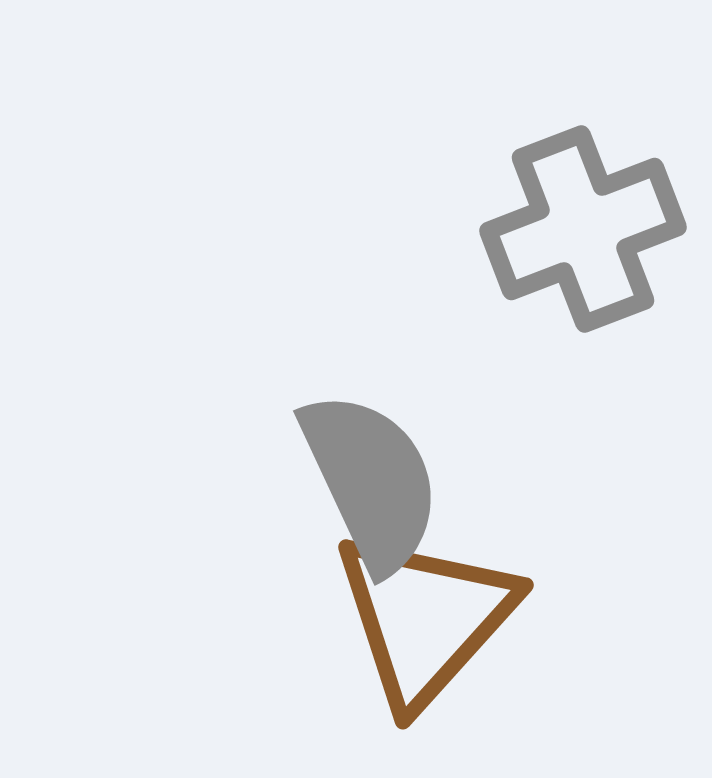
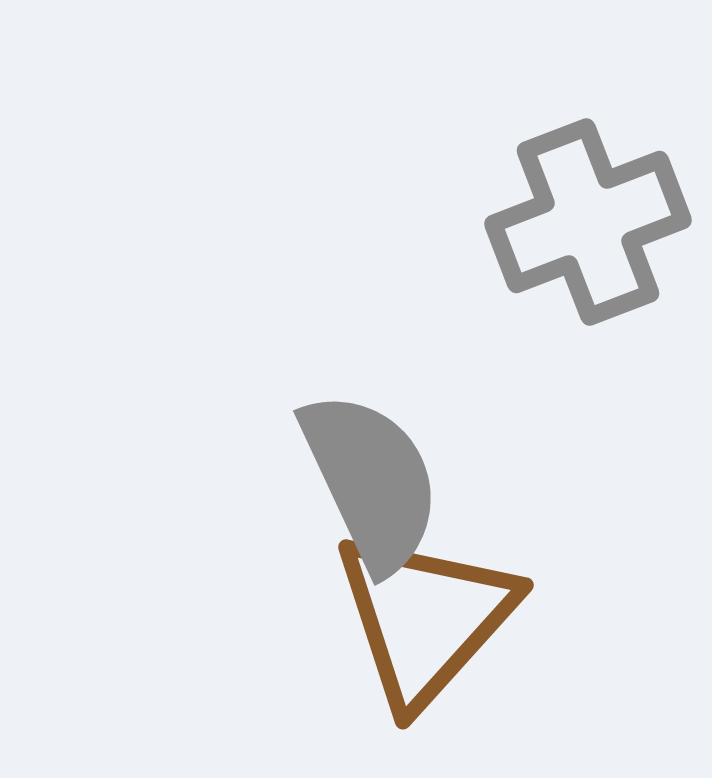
gray cross: moved 5 px right, 7 px up
